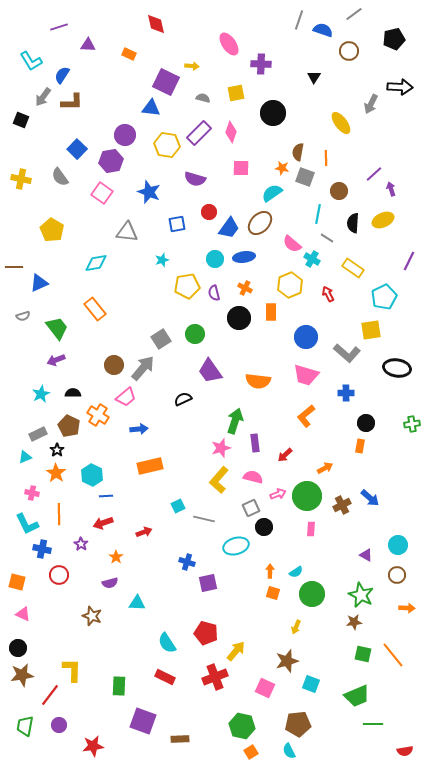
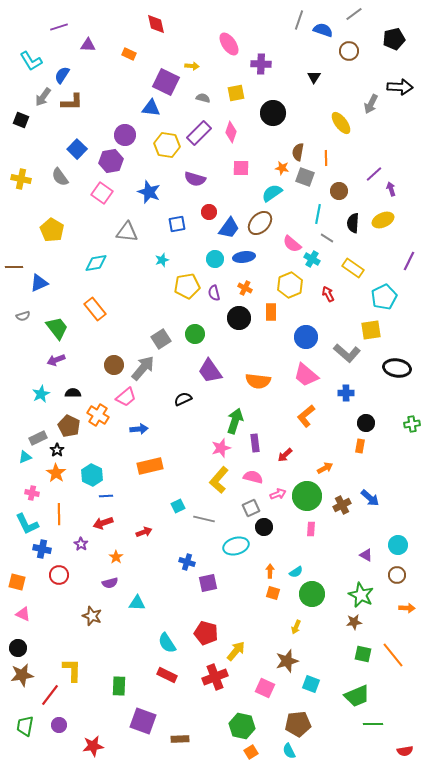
pink trapezoid at (306, 375): rotated 24 degrees clockwise
gray rectangle at (38, 434): moved 4 px down
red rectangle at (165, 677): moved 2 px right, 2 px up
